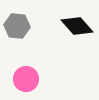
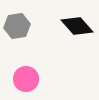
gray hexagon: rotated 15 degrees counterclockwise
